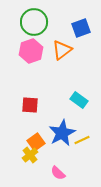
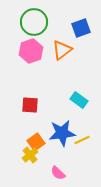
blue star: rotated 20 degrees clockwise
